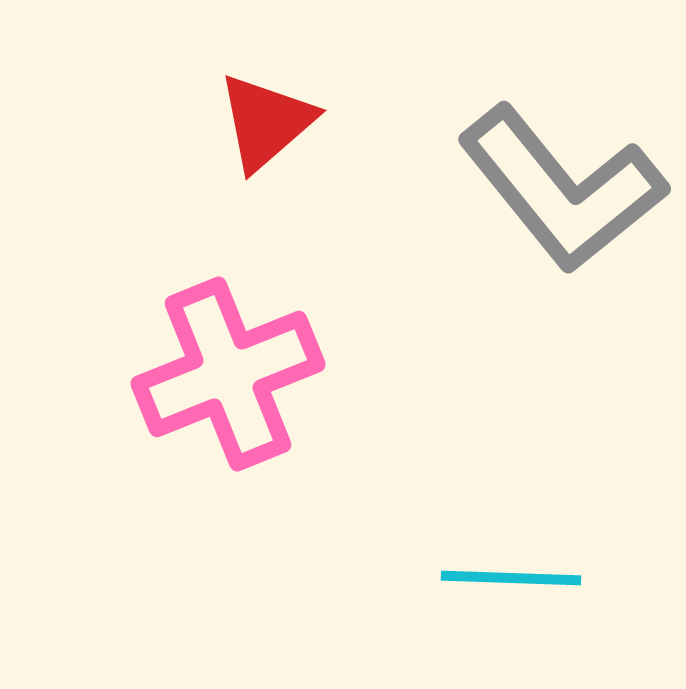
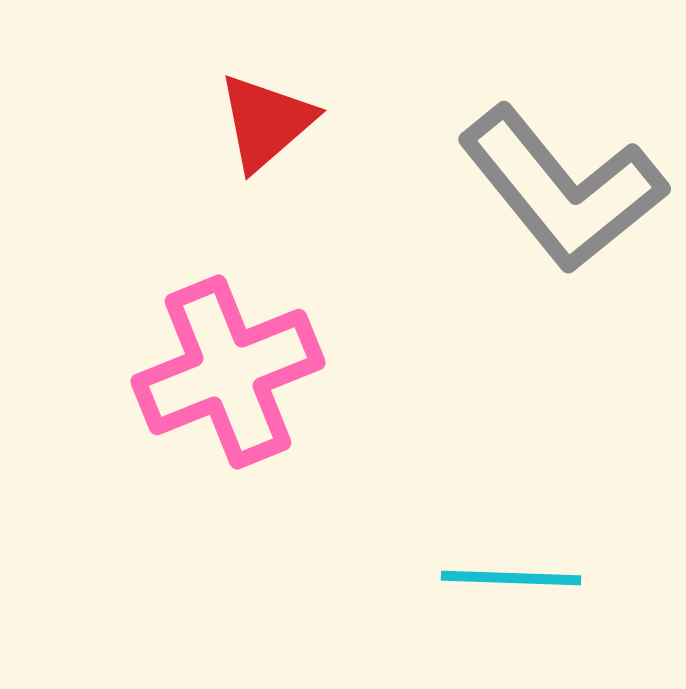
pink cross: moved 2 px up
